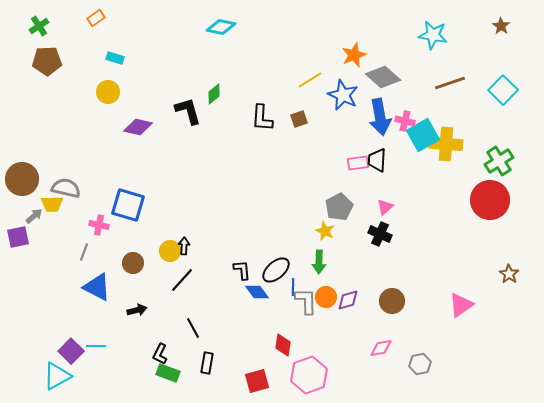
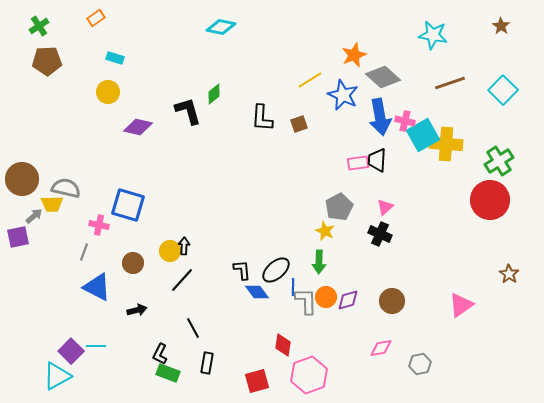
brown square at (299, 119): moved 5 px down
